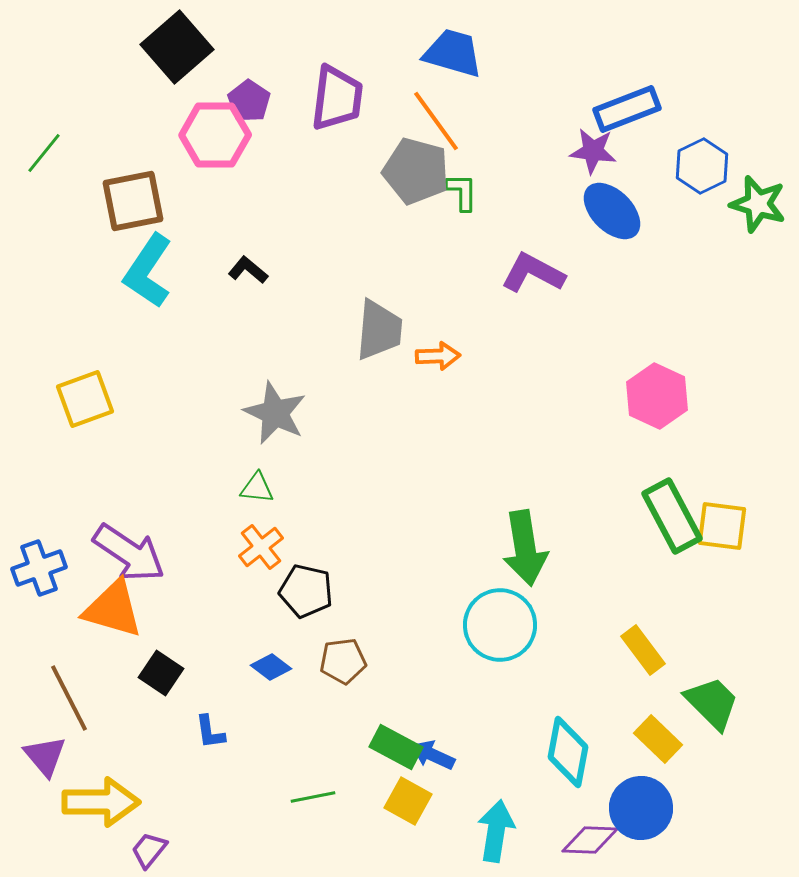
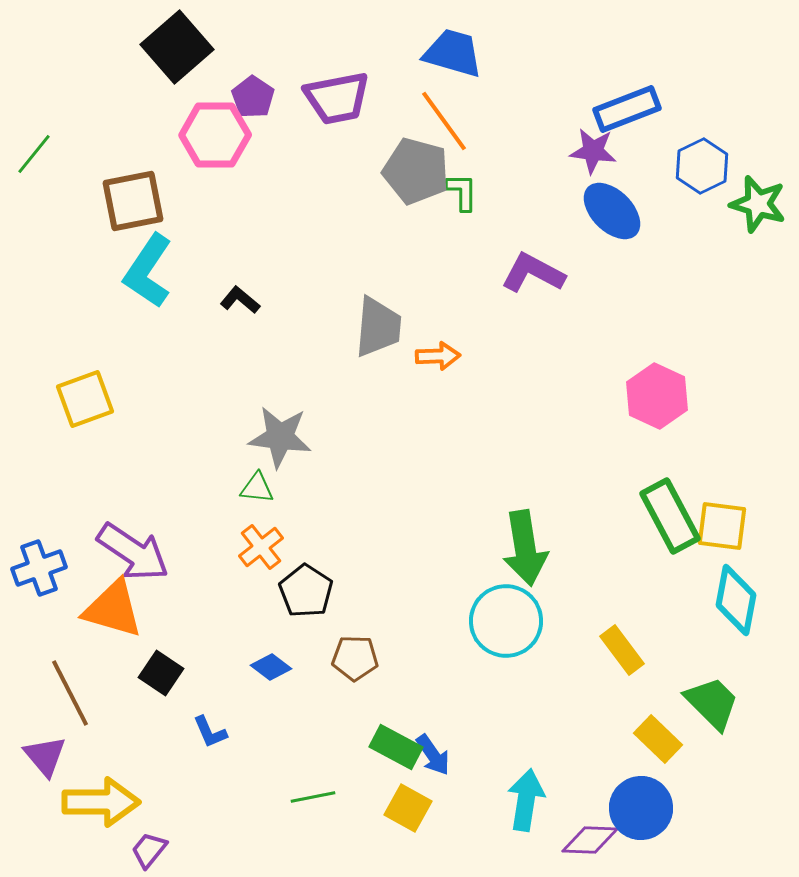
purple trapezoid at (337, 98): rotated 72 degrees clockwise
purple pentagon at (249, 101): moved 4 px right, 4 px up
orange line at (436, 121): moved 8 px right
green line at (44, 153): moved 10 px left, 1 px down
black L-shape at (248, 270): moved 8 px left, 30 px down
gray trapezoid at (379, 330): moved 1 px left, 3 px up
gray star at (275, 413): moved 5 px right, 24 px down; rotated 18 degrees counterclockwise
green rectangle at (672, 516): moved 2 px left
purple arrow at (129, 553): moved 4 px right, 1 px up
black pentagon at (306, 591): rotated 20 degrees clockwise
cyan circle at (500, 625): moved 6 px right, 4 px up
yellow rectangle at (643, 650): moved 21 px left
brown pentagon at (343, 661): moved 12 px right, 3 px up; rotated 9 degrees clockwise
brown line at (69, 698): moved 1 px right, 5 px up
blue L-shape at (210, 732): rotated 15 degrees counterclockwise
cyan diamond at (568, 752): moved 168 px right, 152 px up
blue arrow at (433, 755): rotated 150 degrees counterclockwise
yellow square at (408, 801): moved 7 px down
cyan arrow at (496, 831): moved 30 px right, 31 px up
